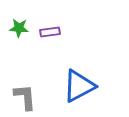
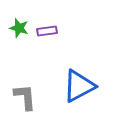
green star: rotated 12 degrees clockwise
purple rectangle: moved 3 px left, 1 px up
